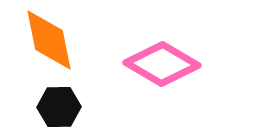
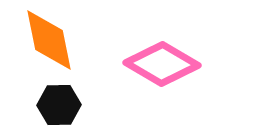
black hexagon: moved 2 px up
